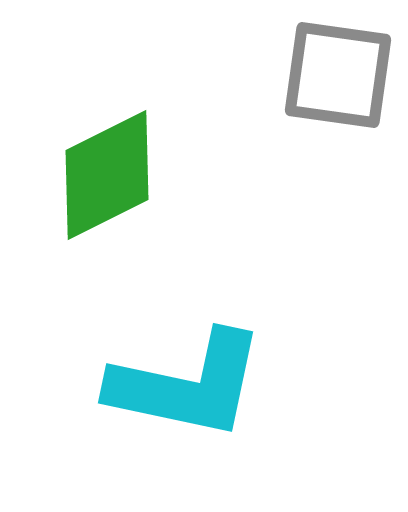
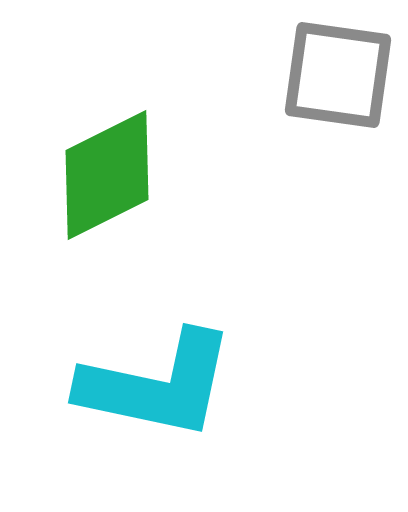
cyan L-shape: moved 30 px left
